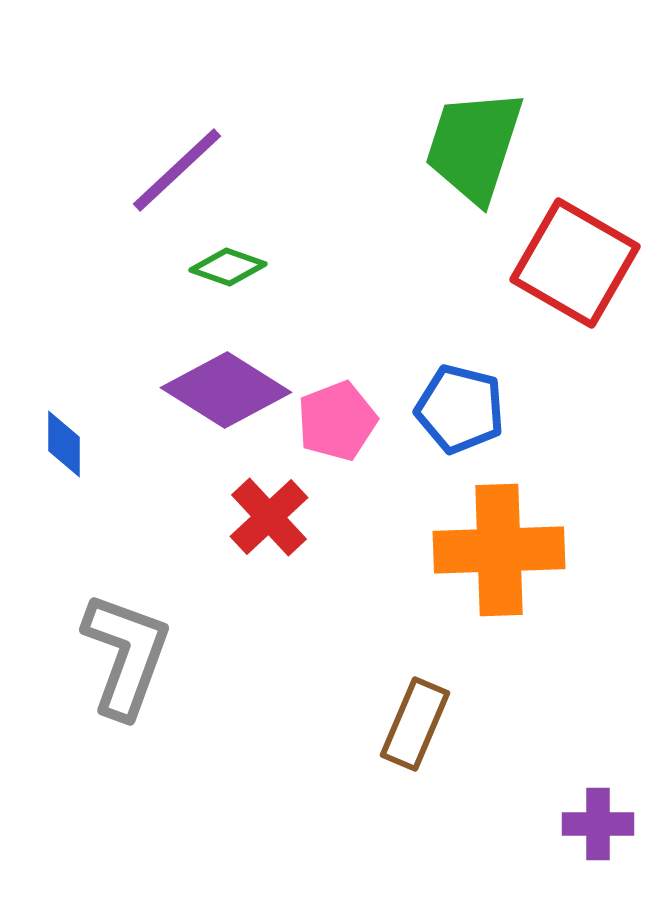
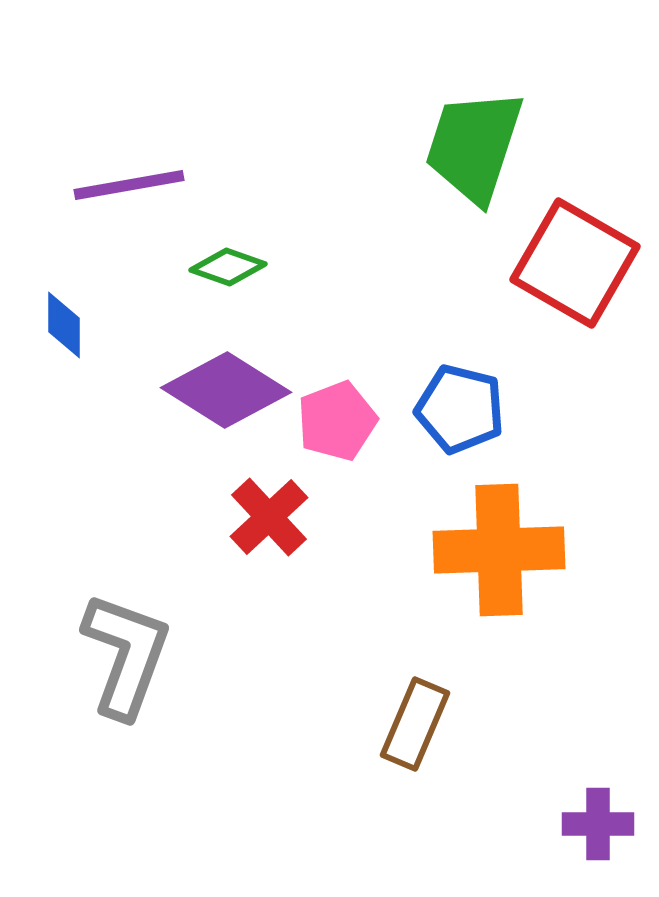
purple line: moved 48 px left, 15 px down; rotated 33 degrees clockwise
blue diamond: moved 119 px up
